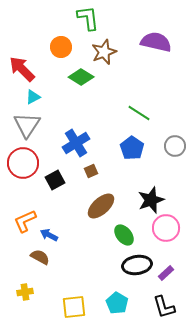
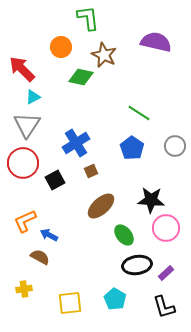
brown star: moved 3 px down; rotated 25 degrees counterclockwise
green diamond: rotated 20 degrees counterclockwise
black star: rotated 24 degrees clockwise
yellow cross: moved 1 px left, 3 px up
cyan pentagon: moved 2 px left, 4 px up
yellow square: moved 4 px left, 4 px up
